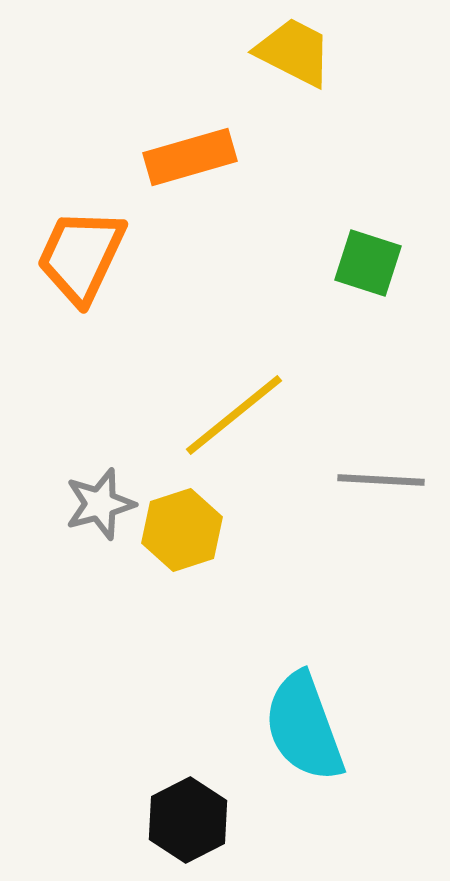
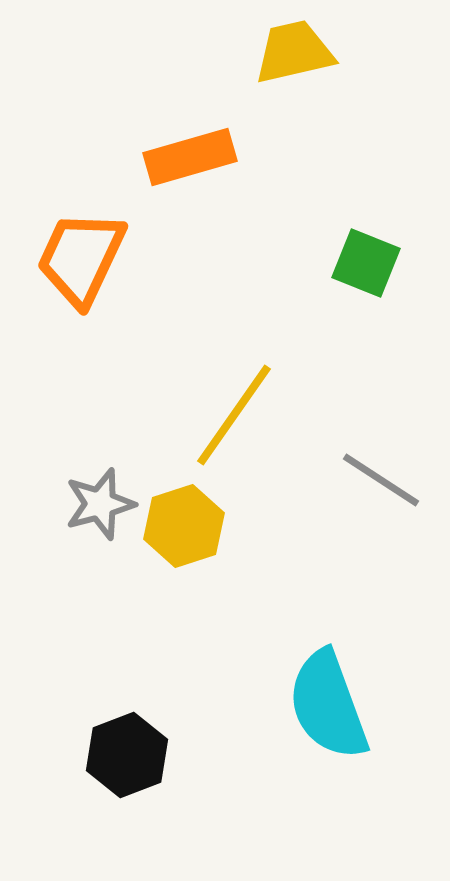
yellow trapezoid: rotated 40 degrees counterclockwise
orange trapezoid: moved 2 px down
green square: moved 2 px left; rotated 4 degrees clockwise
yellow line: rotated 16 degrees counterclockwise
gray line: rotated 30 degrees clockwise
yellow hexagon: moved 2 px right, 4 px up
cyan semicircle: moved 24 px right, 22 px up
black hexagon: moved 61 px left, 65 px up; rotated 6 degrees clockwise
